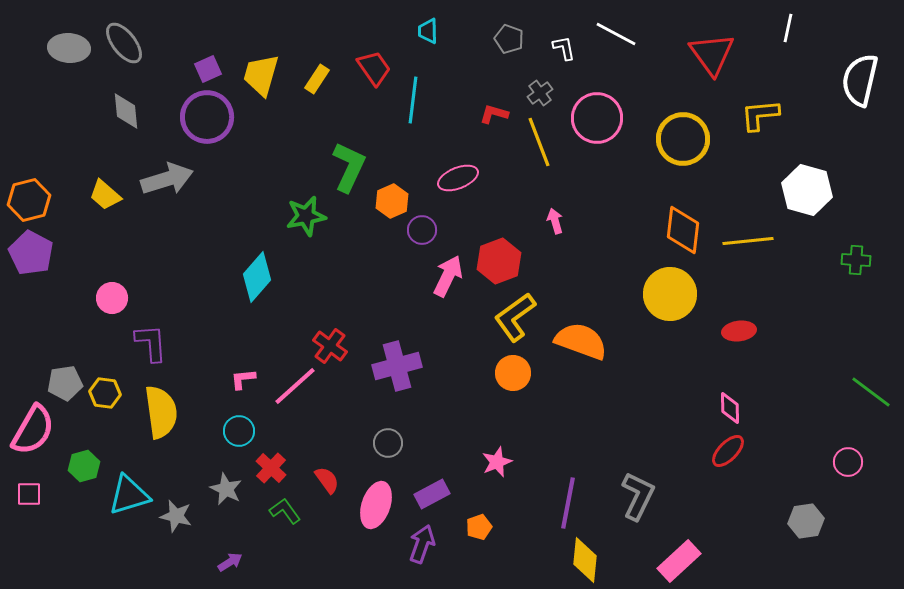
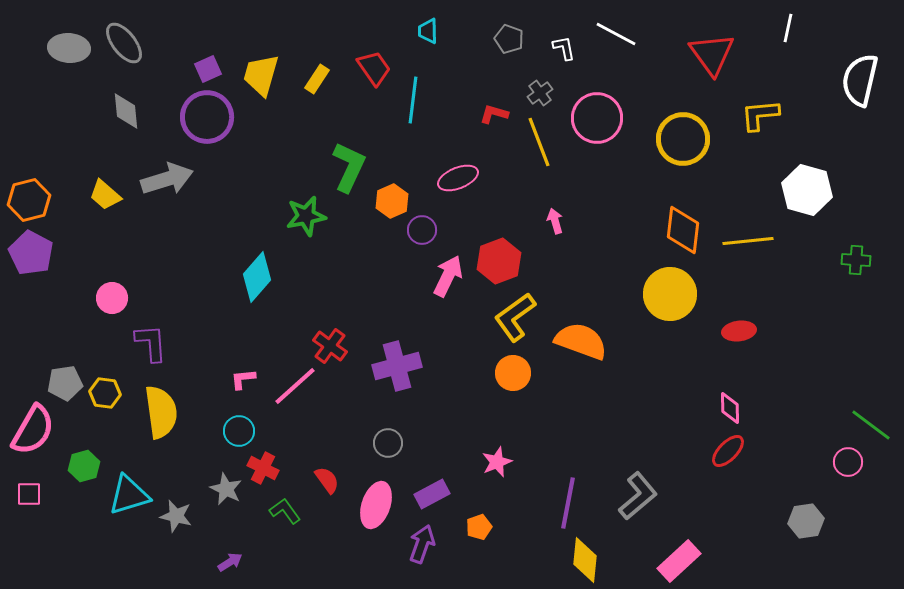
green line at (871, 392): moved 33 px down
red cross at (271, 468): moved 8 px left; rotated 16 degrees counterclockwise
gray L-shape at (638, 496): rotated 24 degrees clockwise
